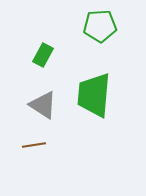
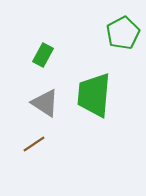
green pentagon: moved 23 px right, 7 px down; rotated 24 degrees counterclockwise
gray triangle: moved 2 px right, 2 px up
brown line: moved 1 px up; rotated 25 degrees counterclockwise
